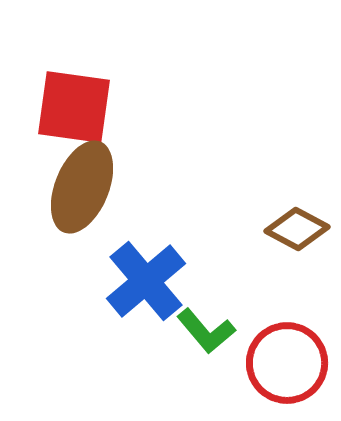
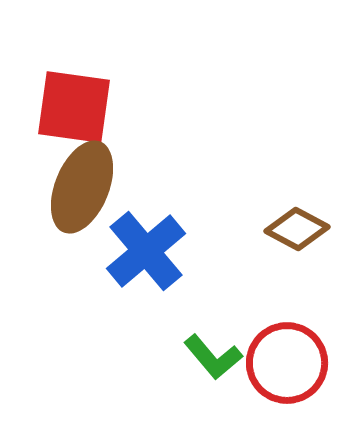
blue cross: moved 30 px up
green L-shape: moved 7 px right, 26 px down
